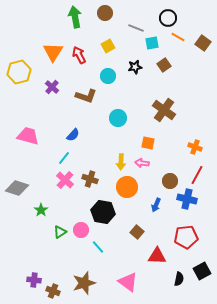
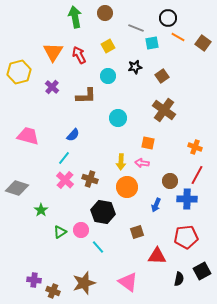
brown square at (164, 65): moved 2 px left, 11 px down
brown L-shape at (86, 96): rotated 20 degrees counterclockwise
blue cross at (187, 199): rotated 12 degrees counterclockwise
brown square at (137, 232): rotated 32 degrees clockwise
